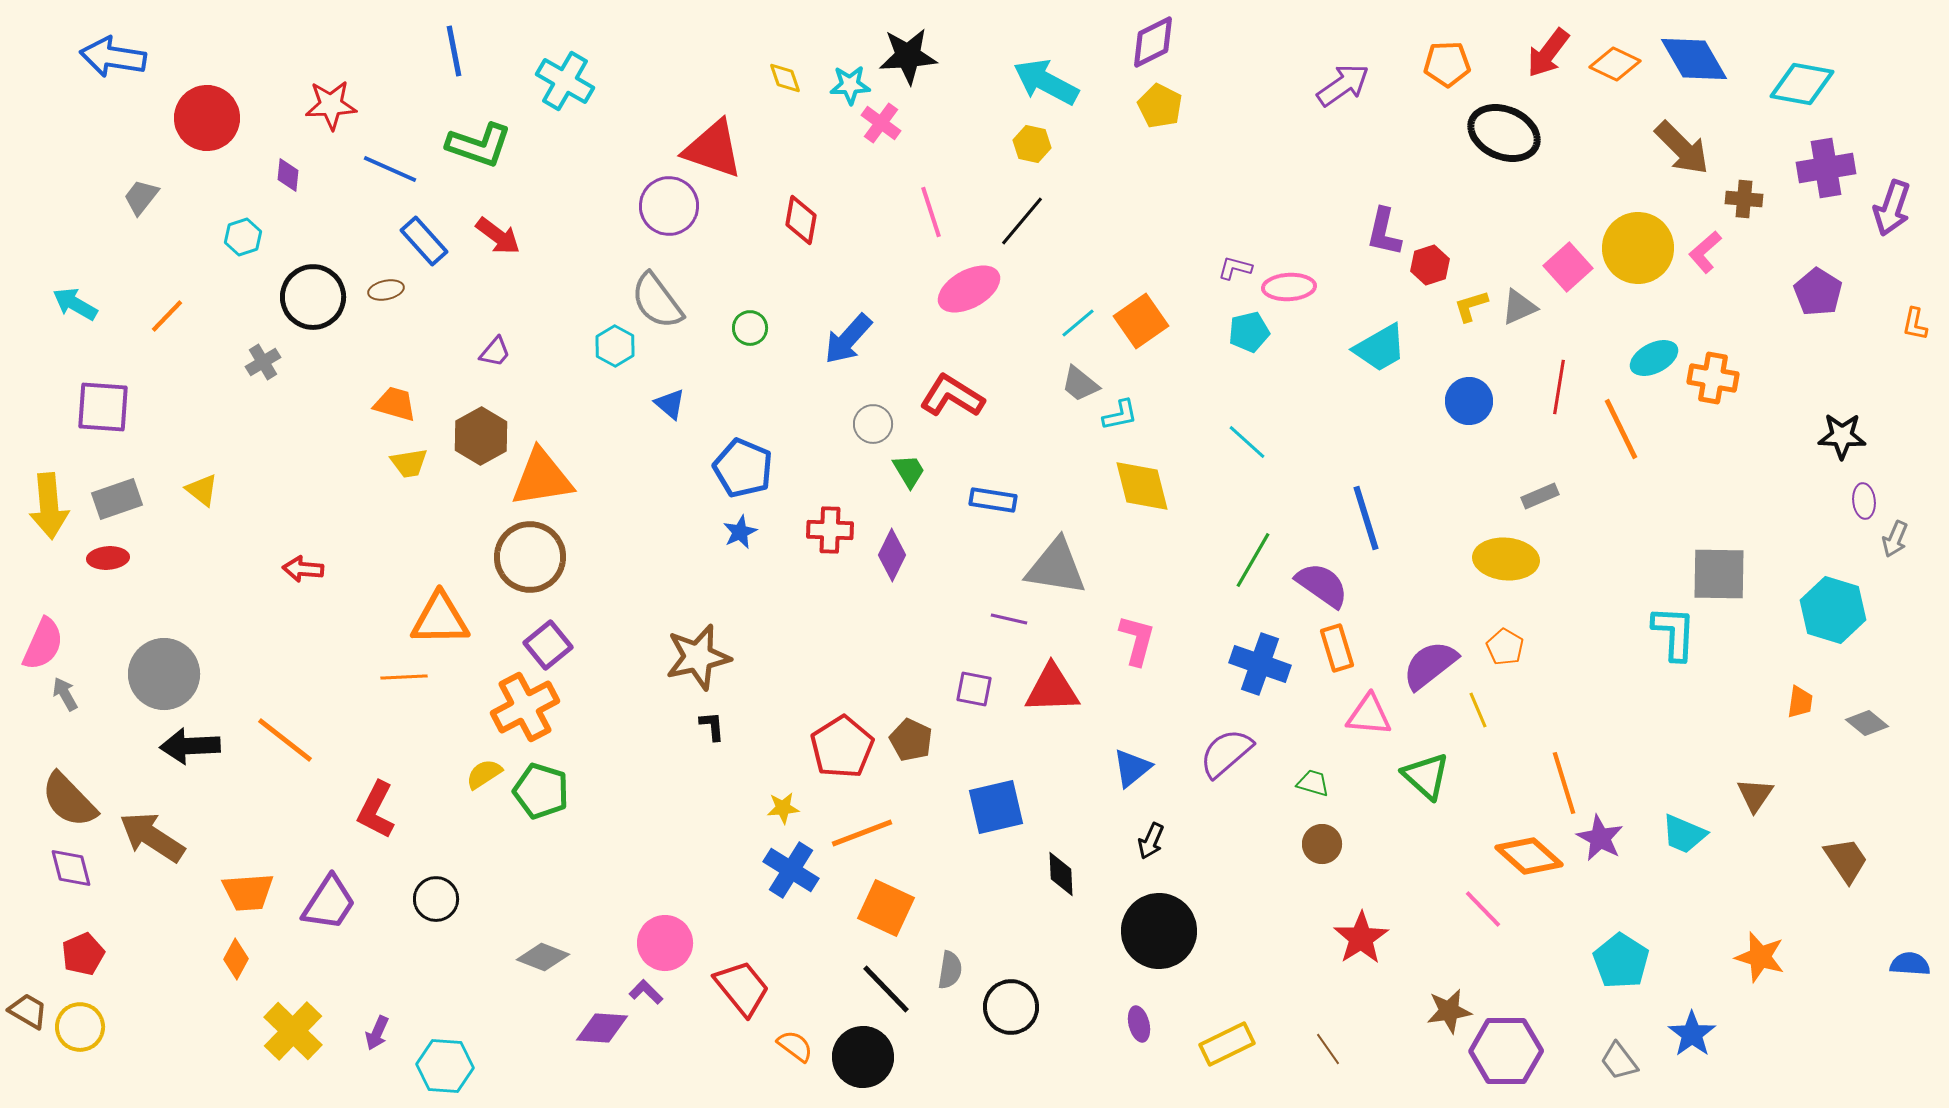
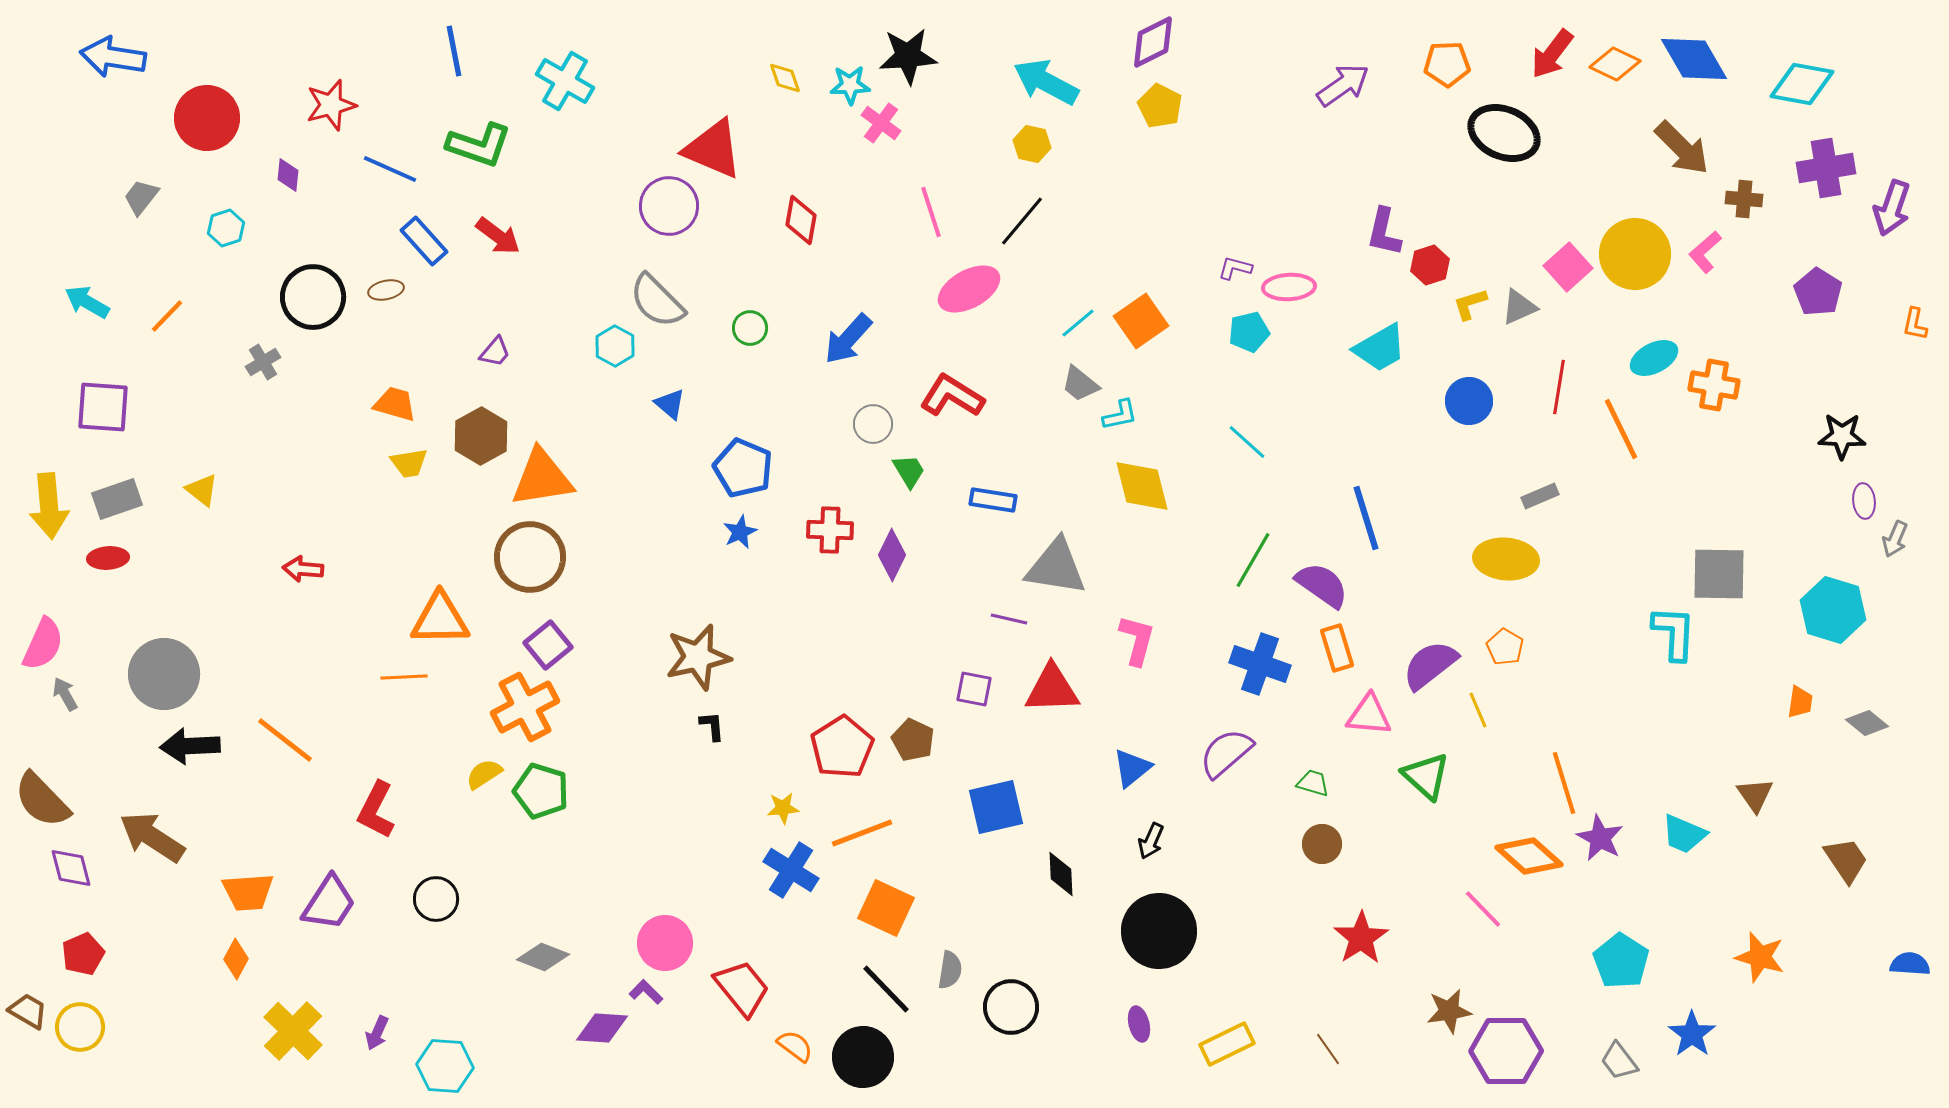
red arrow at (1548, 53): moved 4 px right, 1 px down
red star at (331, 105): rotated 12 degrees counterclockwise
red triangle at (713, 149): rotated 4 degrees clockwise
cyan hexagon at (243, 237): moved 17 px left, 9 px up
yellow circle at (1638, 248): moved 3 px left, 6 px down
gray semicircle at (657, 301): rotated 8 degrees counterclockwise
cyan arrow at (75, 304): moved 12 px right, 2 px up
yellow L-shape at (1471, 306): moved 1 px left, 2 px up
orange cross at (1713, 378): moved 1 px right, 7 px down
brown pentagon at (911, 740): moved 2 px right
brown triangle at (1755, 795): rotated 9 degrees counterclockwise
brown semicircle at (69, 800): moved 27 px left
